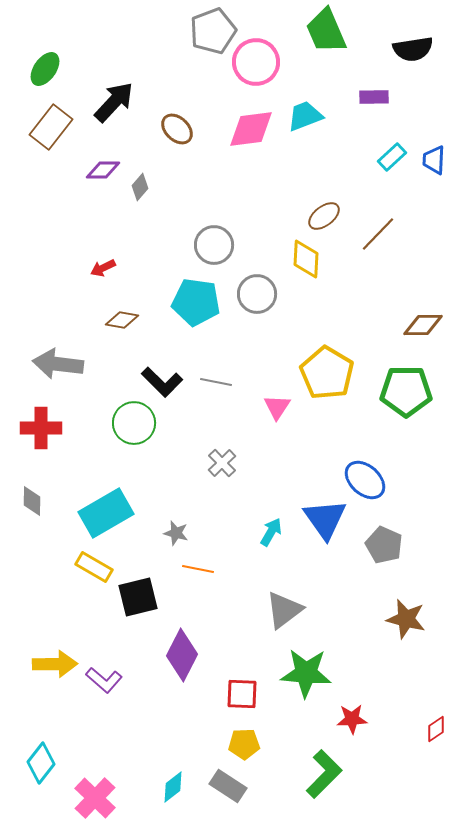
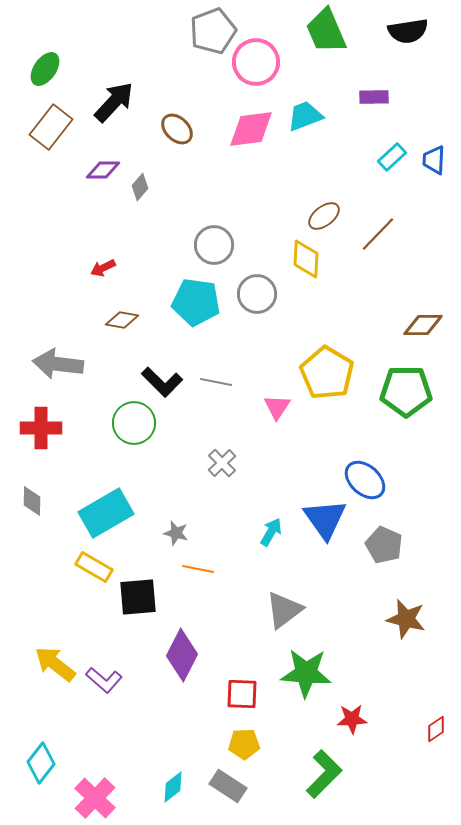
black semicircle at (413, 49): moved 5 px left, 18 px up
black square at (138, 597): rotated 9 degrees clockwise
yellow arrow at (55, 664): rotated 141 degrees counterclockwise
